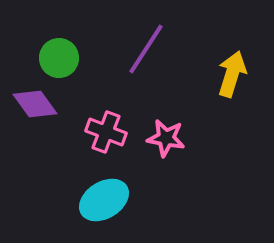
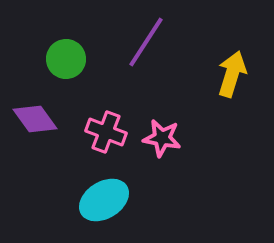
purple line: moved 7 px up
green circle: moved 7 px right, 1 px down
purple diamond: moved 15 px down
pink star: moved 4 px left
